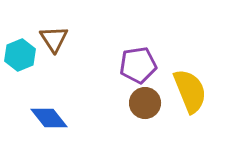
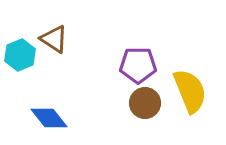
brown triangle: rotated 24 degrees counterclockwise
purple pentagon: rotated 9 degrees clockwise
